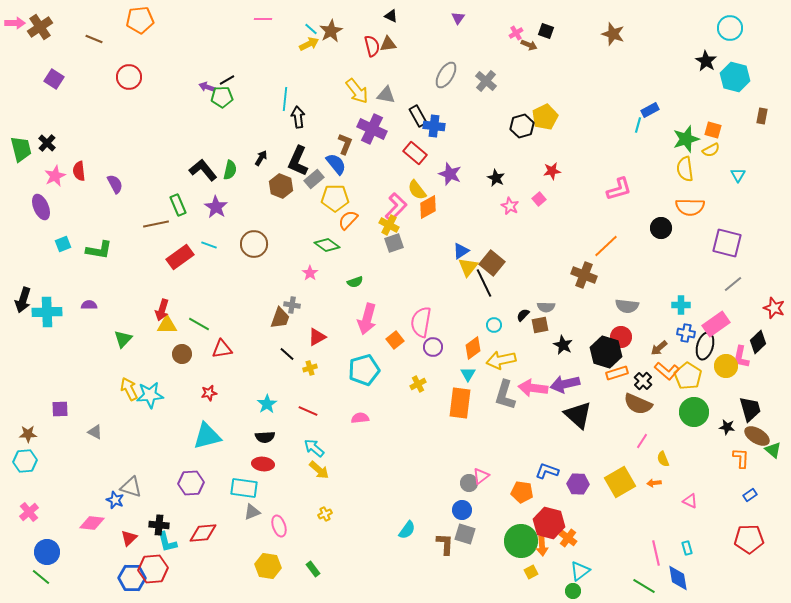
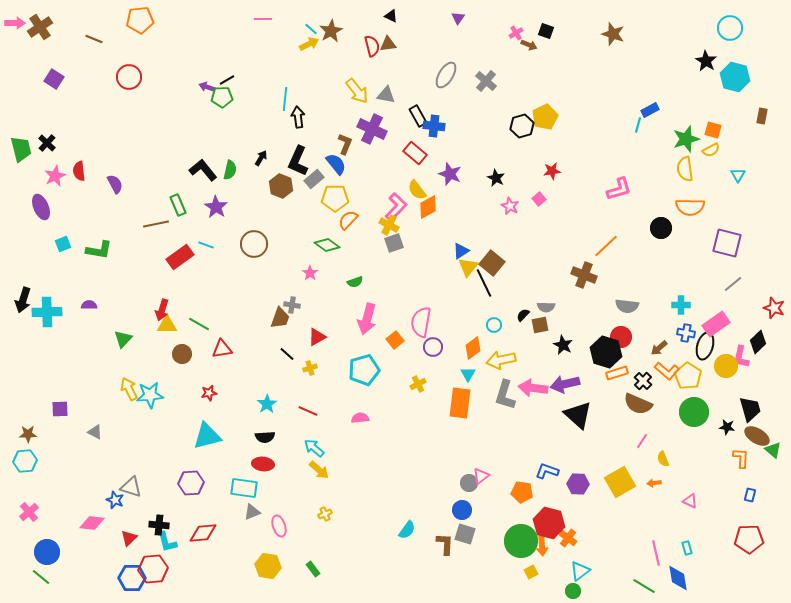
cyan line at (209, 245): moved 3 px left
blue rectangle at (750, 495): rotated 40 degrees counterclockwise
